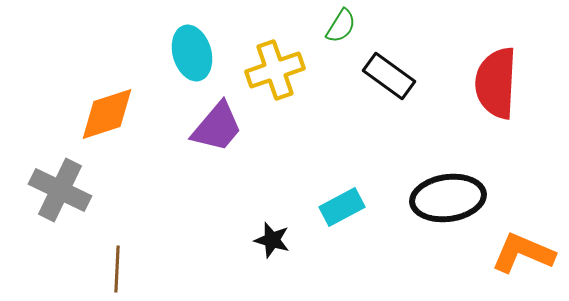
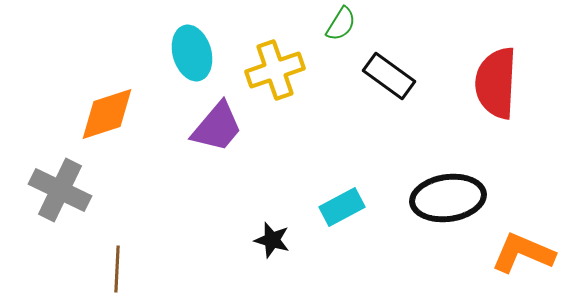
green semicircle: moved 2 px up
